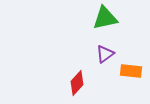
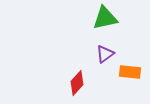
orange rectangle: moved 1 px left, 1 px down
